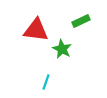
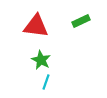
red triangle: moved 4 px up
green star: moved 21 px left, 11 px down
